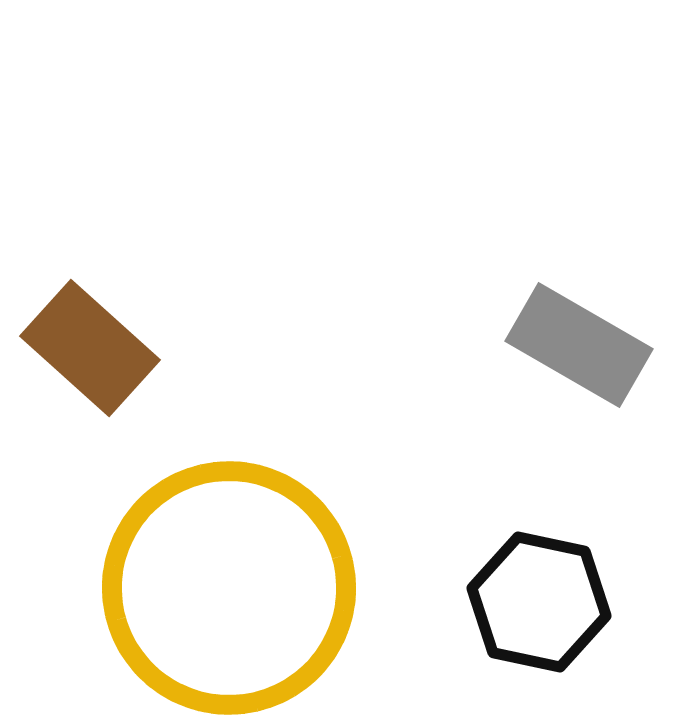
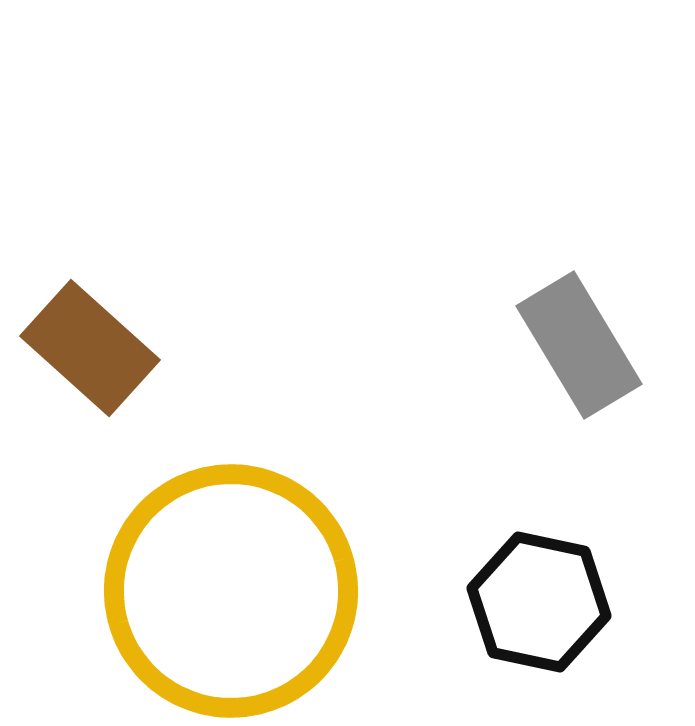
gray rectangle: rotated 29 degrees clockwise
yellow circle: moved 2 px right, 3 px down
